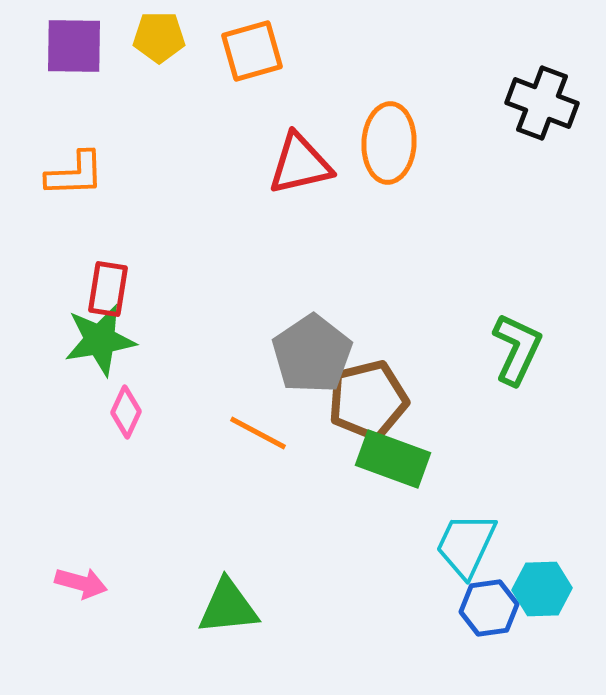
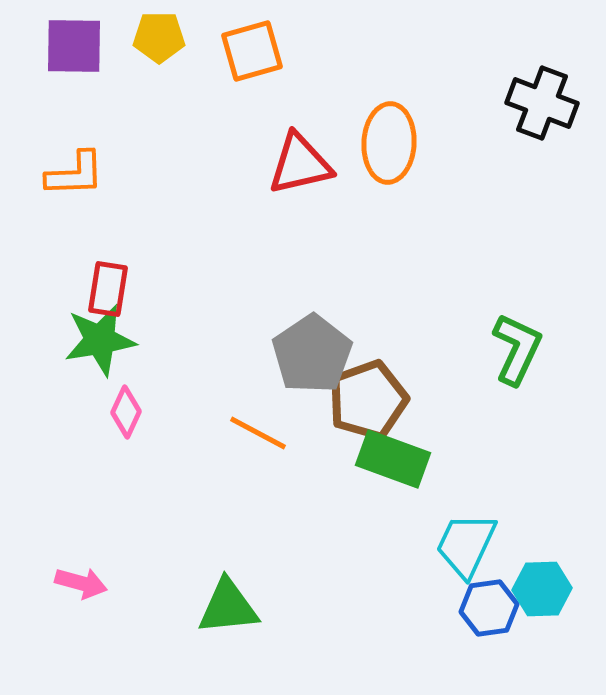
brown pentagon: rotated 6 degrees counterclockwise
